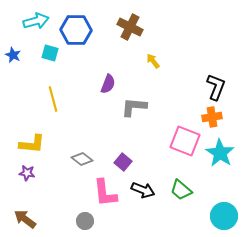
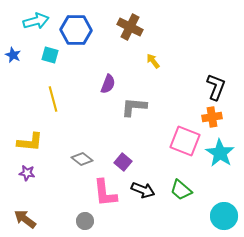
cyan square: moved 2 px down
yellow L-shape: moved 2 px left, 2 px up
